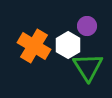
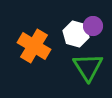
purple circle: moved 6 px right
white hexagon: moved 8 px right, 11 px up; rotated 15 degrees counterclockwise
